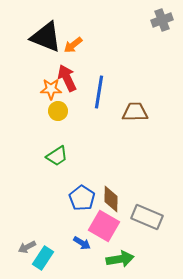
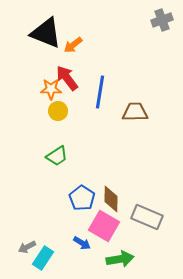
black triangle: moved 4 px up
red arrow: rotated 12 degrees counterclockwise
blue line: moved 1 px right
